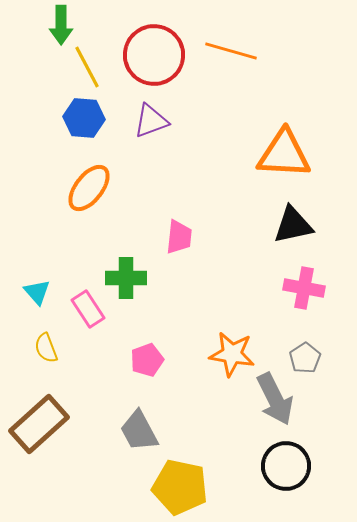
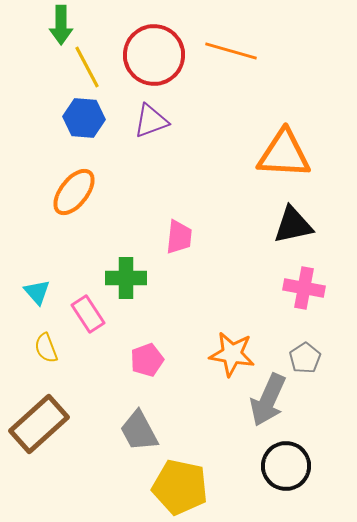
orange ellipse: moved 15 px left, 4 px down
pink rectangle: moved 5 px down
gray arrow: moved 7 px left, 1 px down; rotated 50 degrees clockwise
